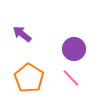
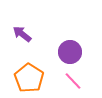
purple circle: moved 4 px left, 3 px down
pink line: moved 2 px right, 3 px down
